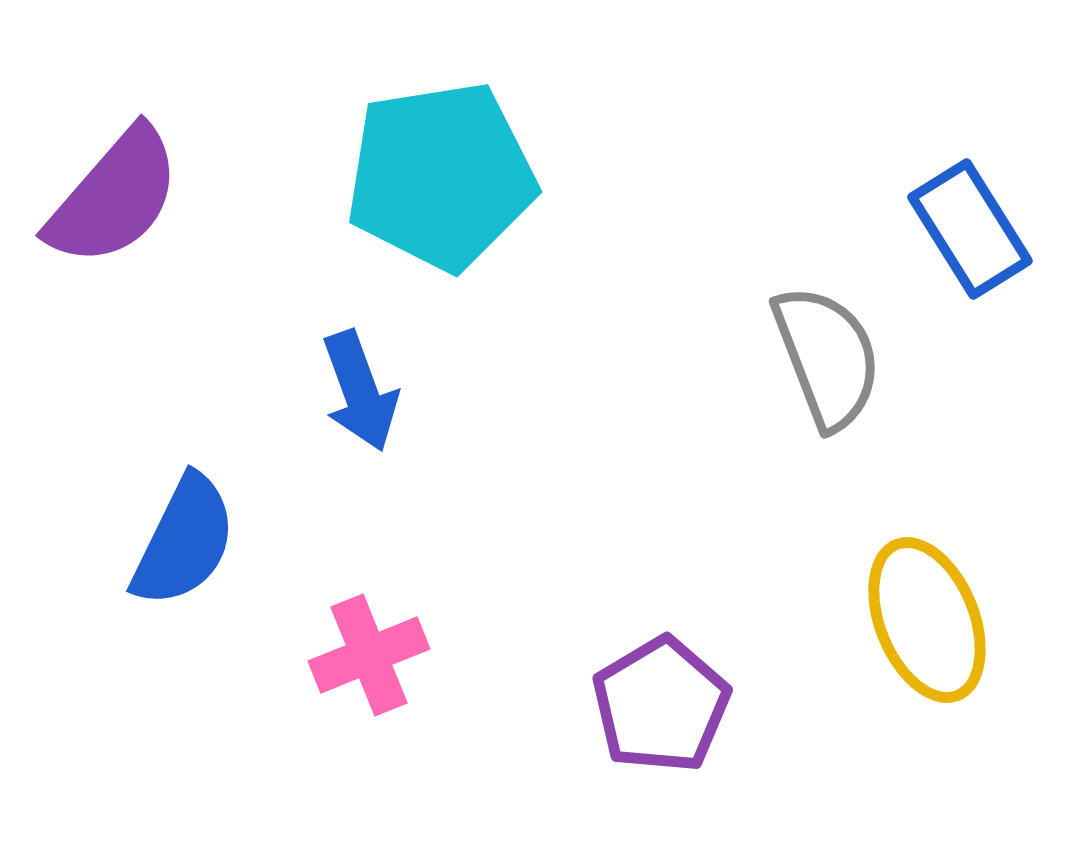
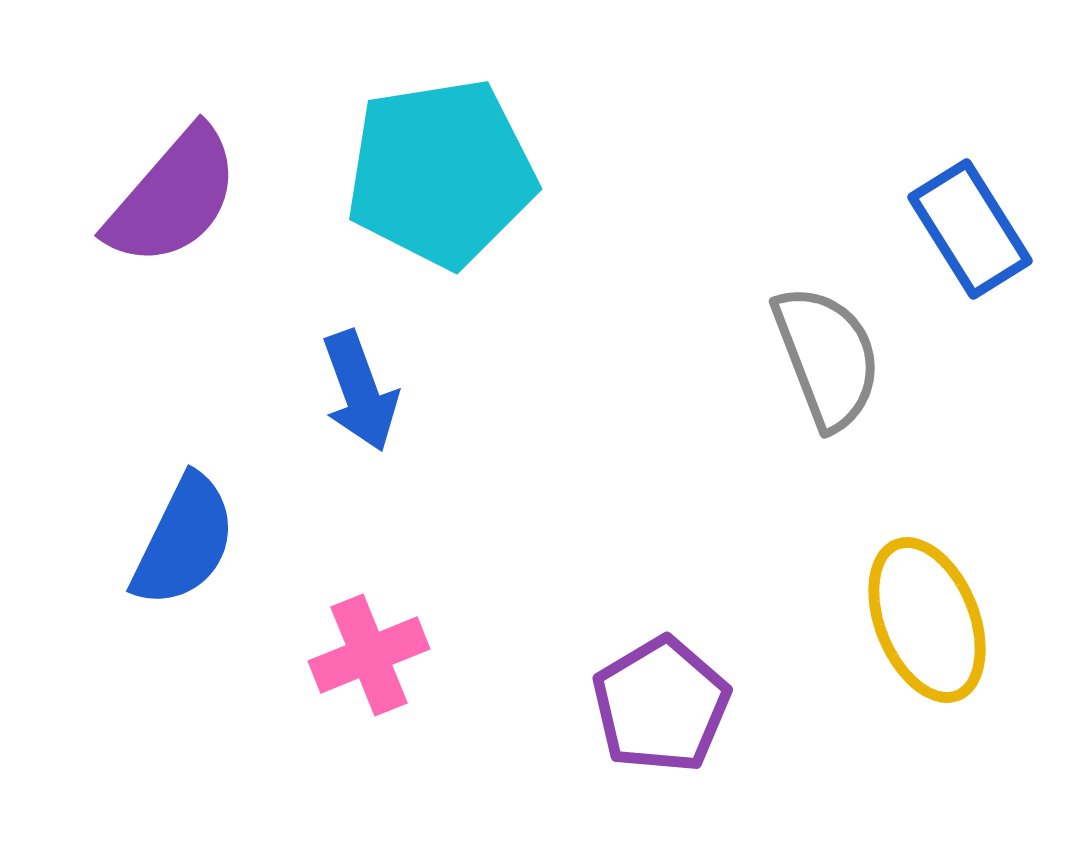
cyan pentagon: moved 3 px up
purple semicircle: moved 59 px right
